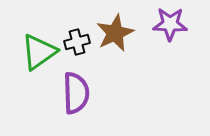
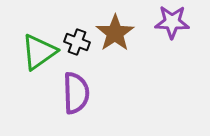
purple star: moved 2 px right, 2 px up
brown star: rotated 9 degrees counterclockwise
black cross: rotated 35 degrees clockwise
